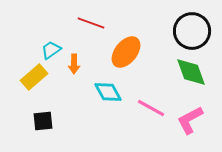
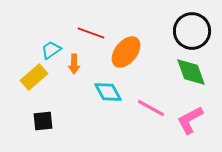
red line: moved 10 px down
